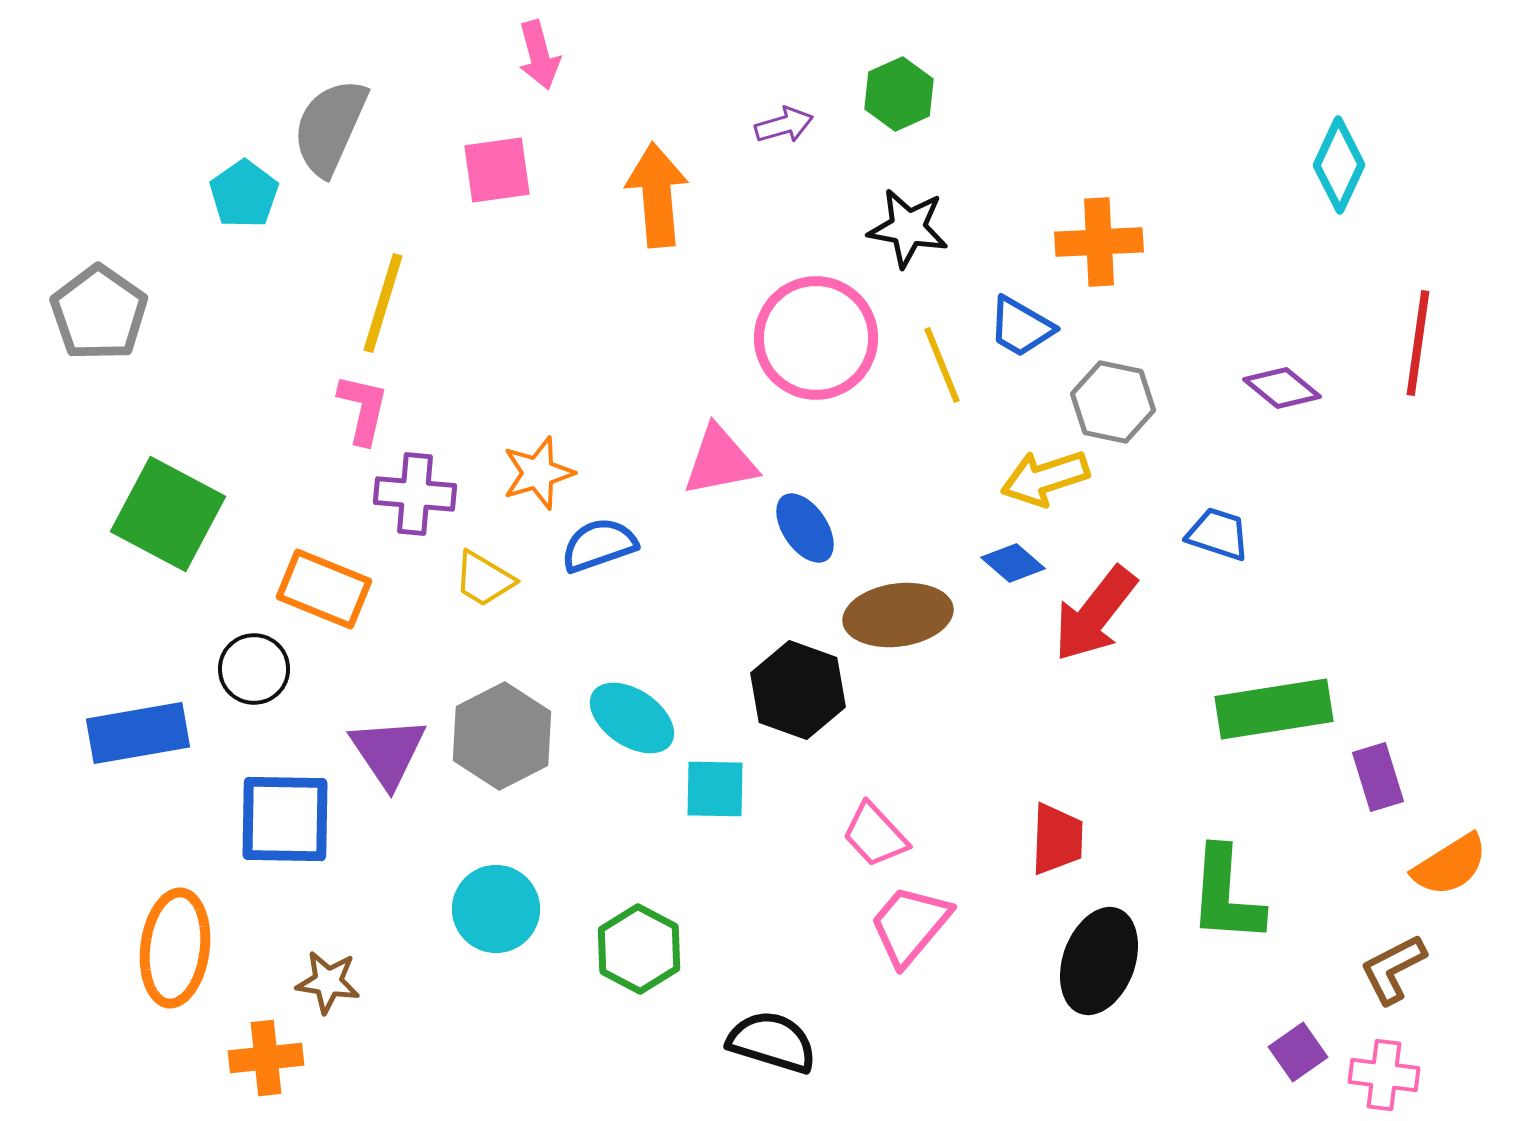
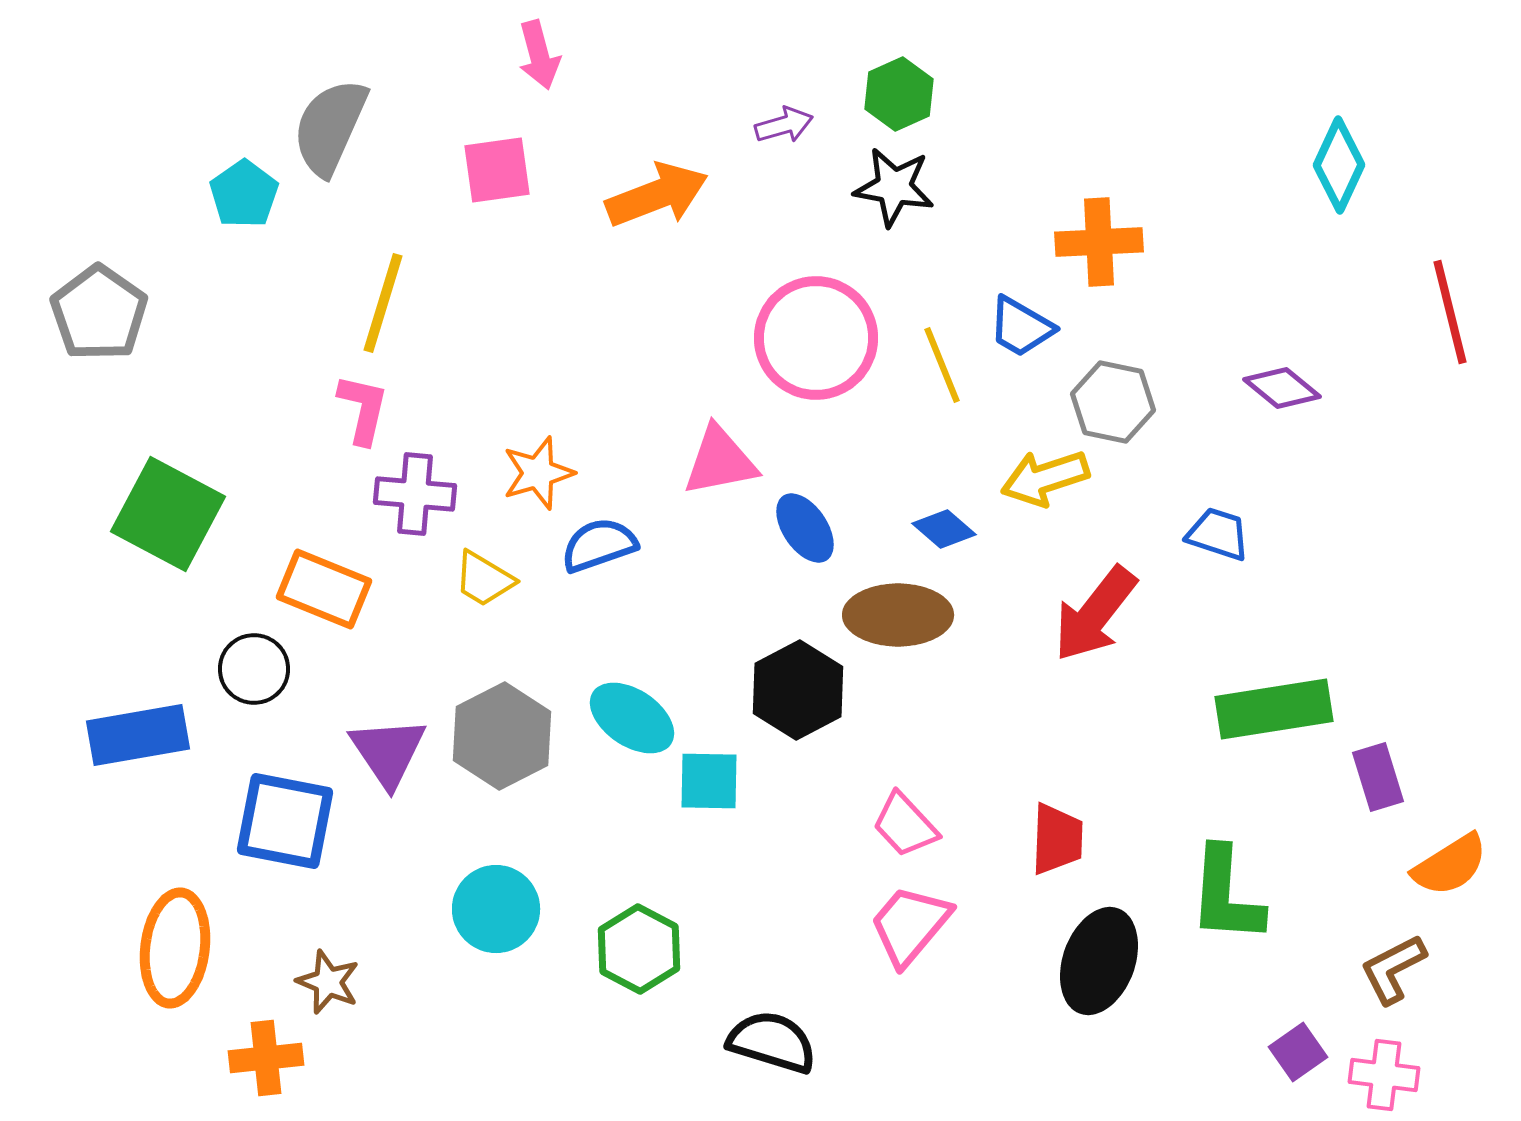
orange arrow at (657, 195): rotated 74 degrees clockwise
black star at (908, 228): moved 14 px left, 41 px up
red line at (1418, 343): moved 32 px right, 31 px up; rotated 22 degrees counterclockwise
blue diamond at (1013, 563): moved 69 px left, 34 px up
brown ellipse at (898, 615): rotated 8 degrees clockwise
black hexagon at (798, 690): rotated 12 degrees clockwise
blue rectangle at (138, 733): moved 2 px down
cyan square at (715, 789): moved 6 px left, 8 px up
blue square at (285, 819): moved 2 px down; rotated 10 degrees clockwise
pink trapezoid at (875, 835): moved 30 px right, 10 px up
brown star at (328, 982): rotated 14 degrees clockwise
